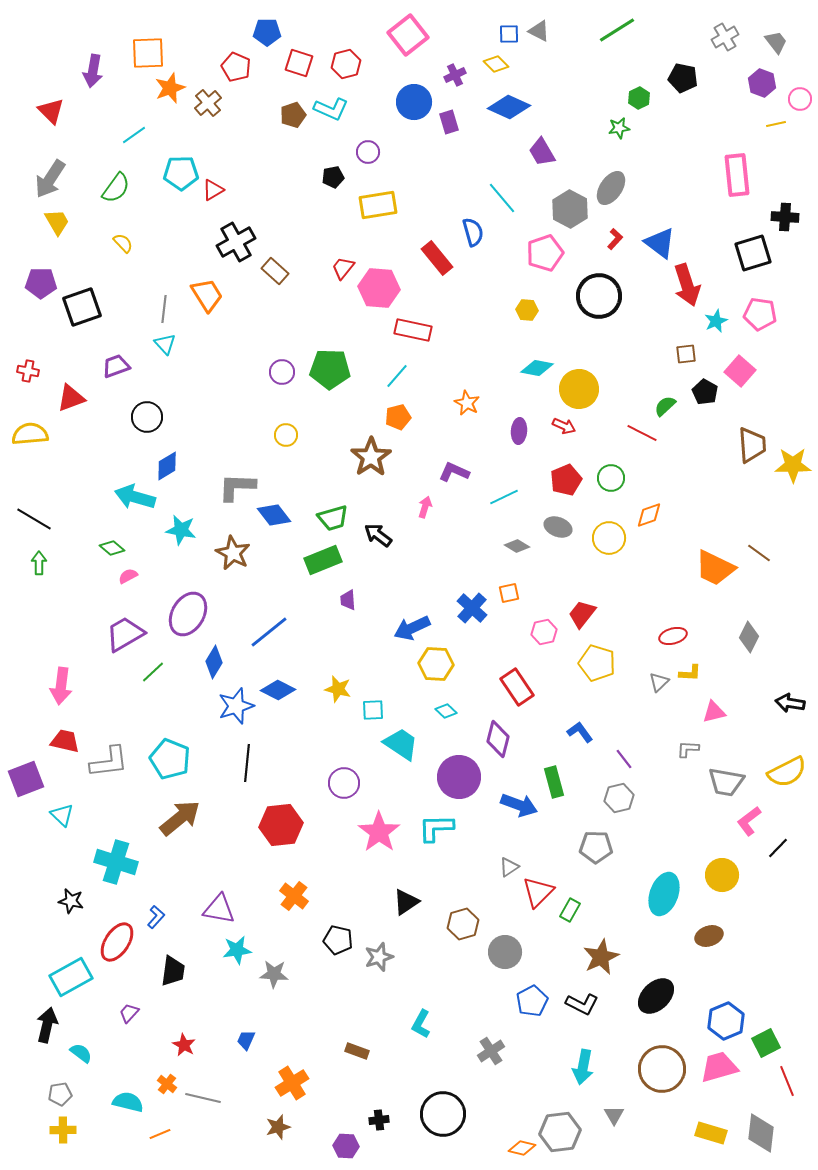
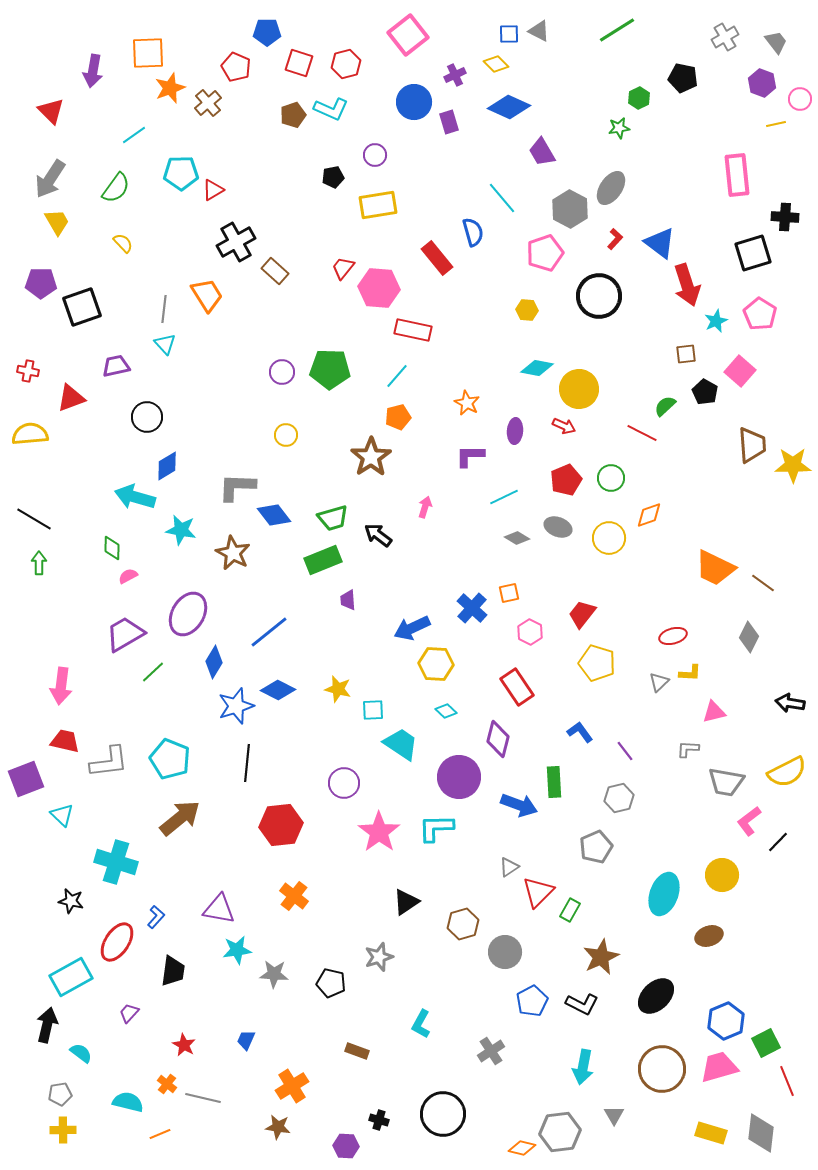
purple circle at (368, 152): moved 7 px right, 3 px down
pink pentagon at (760, 314): rotated 24 degrees clockwise
purple trapezoid at (116, 366): rotated 8 degrees clockwise
purple ellipse at (519, 431): moved 4 px left
purple L-shape at (454, 472): moved 16 px right, 16 px up; rotated 24 degrees counterclockwise
gray diamond at (517, 546): moved 8 px up
green diamond at (112, 548): rotated 50 degrees clockwise
brown line at (759, 553): moved 4 px right, 30 px down
pink hexagon at (544, 632): moved 14 px left; rotated 20 degrees counterclockwise
purple line at (624, 759): moved 1 px right, 8 px up
green rectangle at (554, 782): rotated 12 degrees clockwise
gray pentagon at (596, 847): rotated 24 degrees counterclockwise
black line at (778, 848): moved 6 px up
black pentagon at (338, 940): moved 7 px left, 43 px down
orange cross at (292, 1083): moved 3 px down
black cross at (379, 1120): rotated 24 degrees clockwise
brown star at (278, 1127): rotated 25 degrees clockwise
